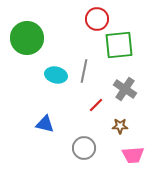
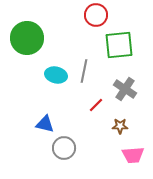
red circle: moved 1 px left, 4 px up
gray circle: moved 20 px left
